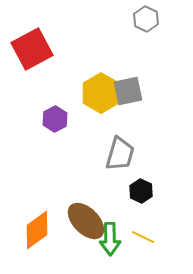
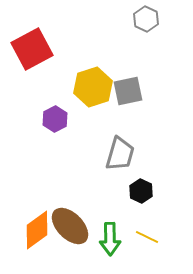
yellow hexagon: moved 8 px left, 6 px up; rotated 12 degrees clockwise
brown ellipse: moved 16 px left, 5 px down
yellow line: moved 4 px right
